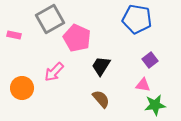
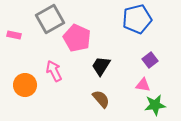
blue pentagon: rotated 24 degrees counterclockwise
pink arrow: moved 1 px up; rotated 110 degrees clockwise
orange circle: moved 3 px right, 3 px up
